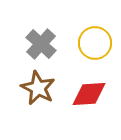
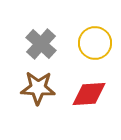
brown star: rotated 24 degrees counterclockwise
